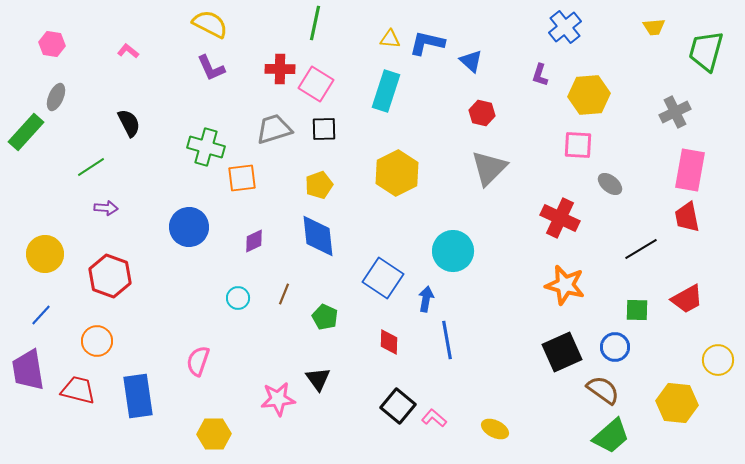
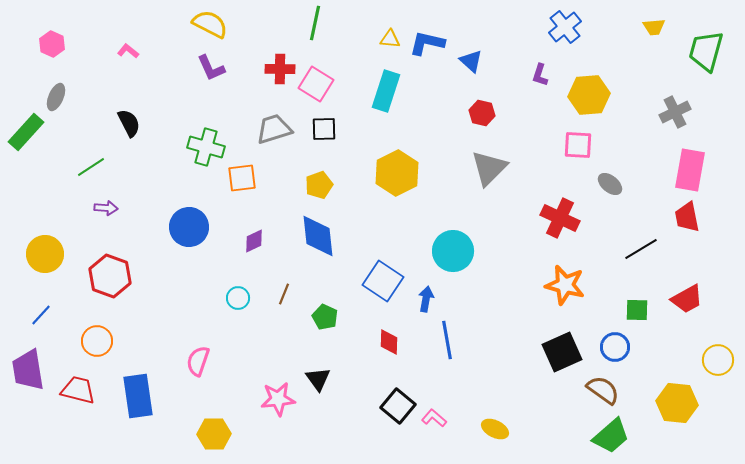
pink hexagon at (52, 44): rotated 15 degrees clockwise
blue square at (383, 278): moved 3 px down
